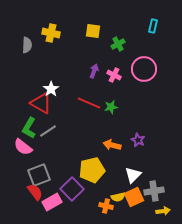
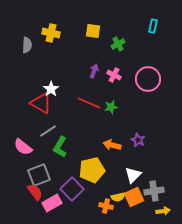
pink circle: moved 4 px right, 10 px down
green L-shape: moved 31 px right, 19 px down
pink rectangle: moved 1 px down
